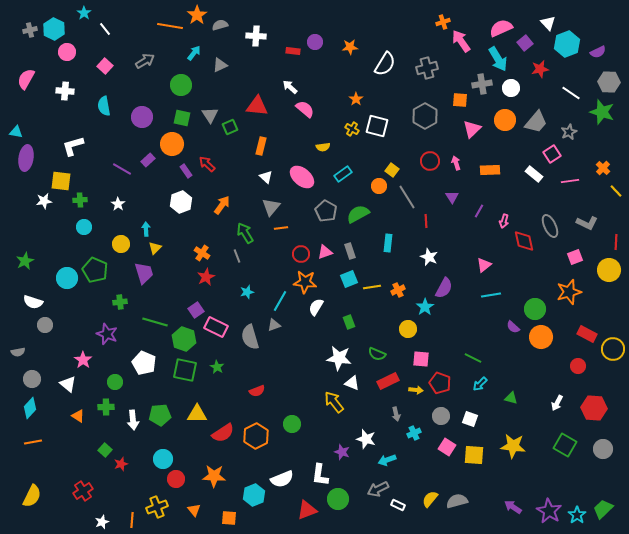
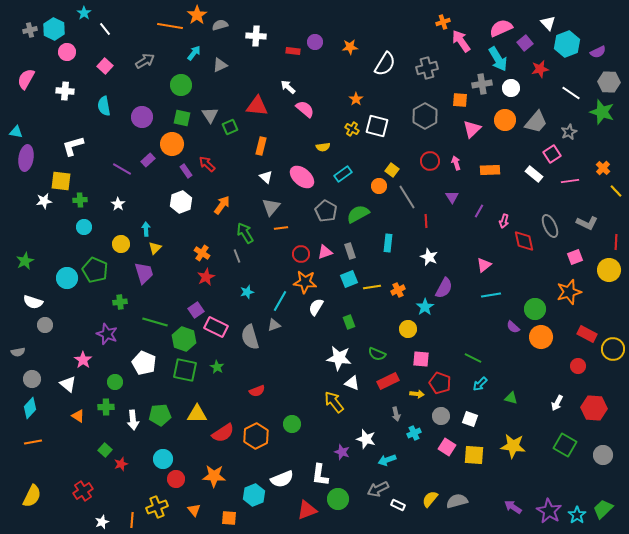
white arrow at (290, 87): moved 2 px left
yellow arrow at (416, 390): moved 1 px right, 4 px down
gray circle at (603, 449): moved 6 px down
